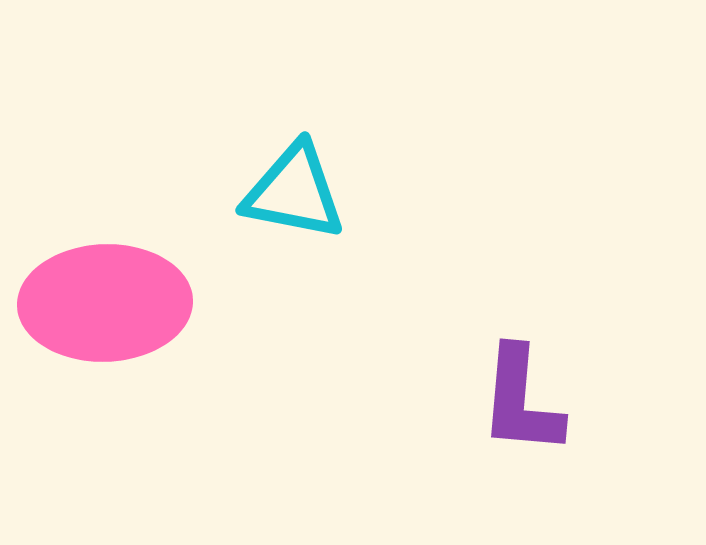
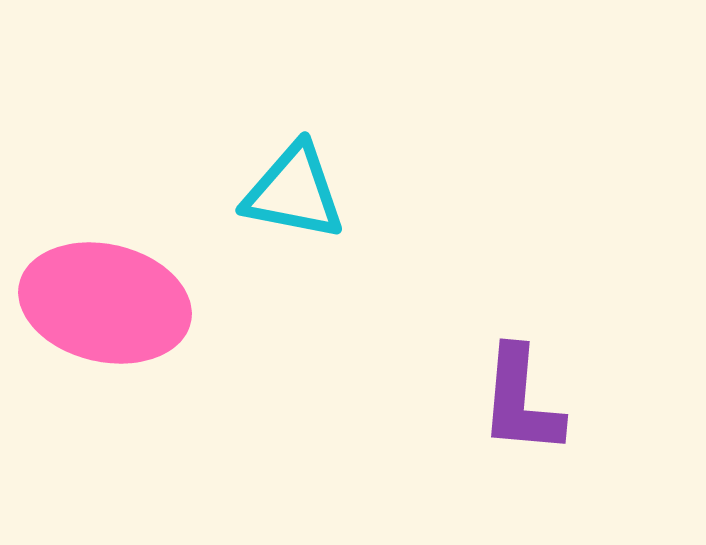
pink ellipse: rotated 15 degrees clockwise
